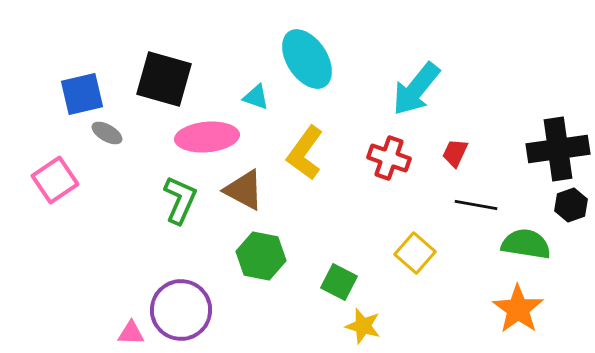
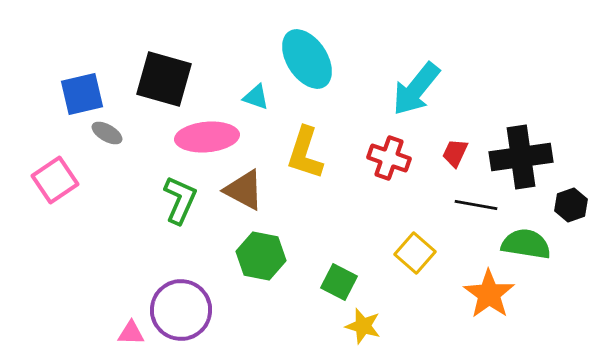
black cross: moved 37 px left, 8 px down
yellow L-shape: rotated 18 degrees counterclockwise
orange star: moved 29 px left, 15 px up
